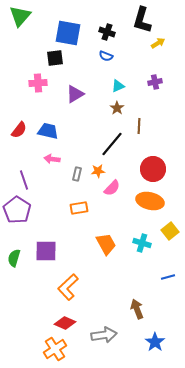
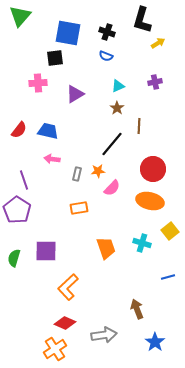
orange trapezoid: moved 4 px down; rotated 10 degrees clockwise
